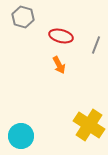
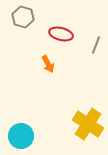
red ellipse: moved 2 px up
orange arrow: moved 11 px left, 1 px up
yellow cross: moved 1 px left, 1 px up
